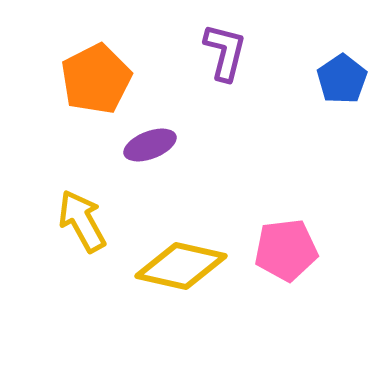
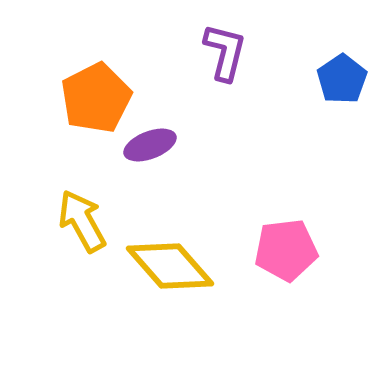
orange pentagon: moved 19 px down
yellow diamond: moved 11 px left; rotated 36 degrees clockwise
